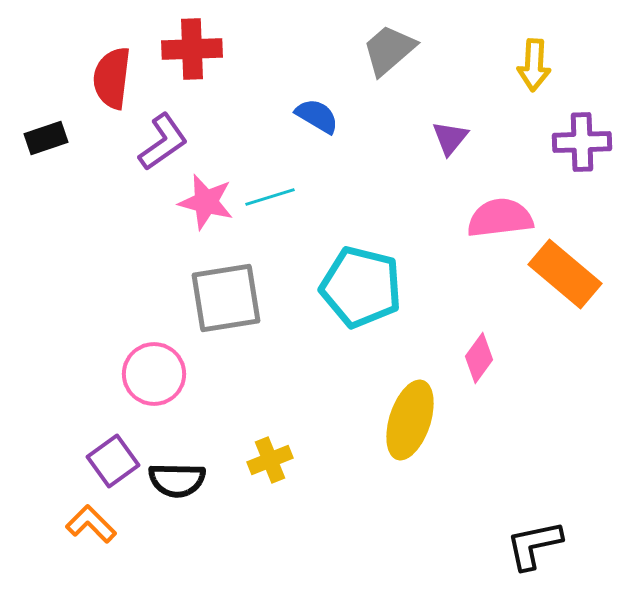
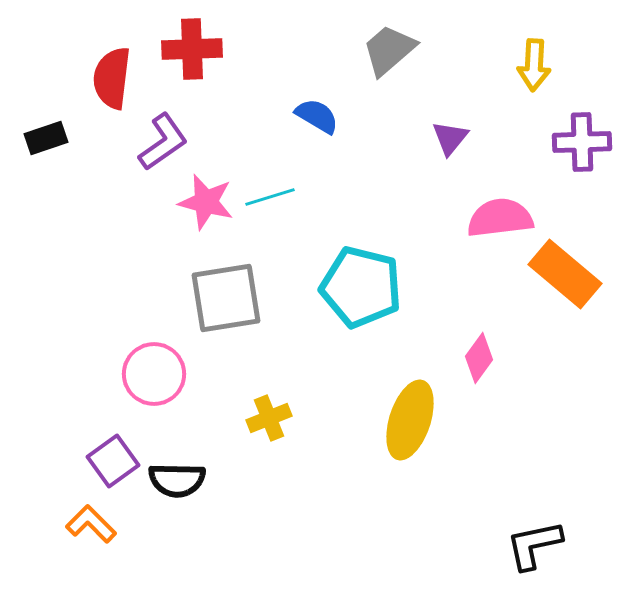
yellow cross: moved 1 px left, 42 px up
